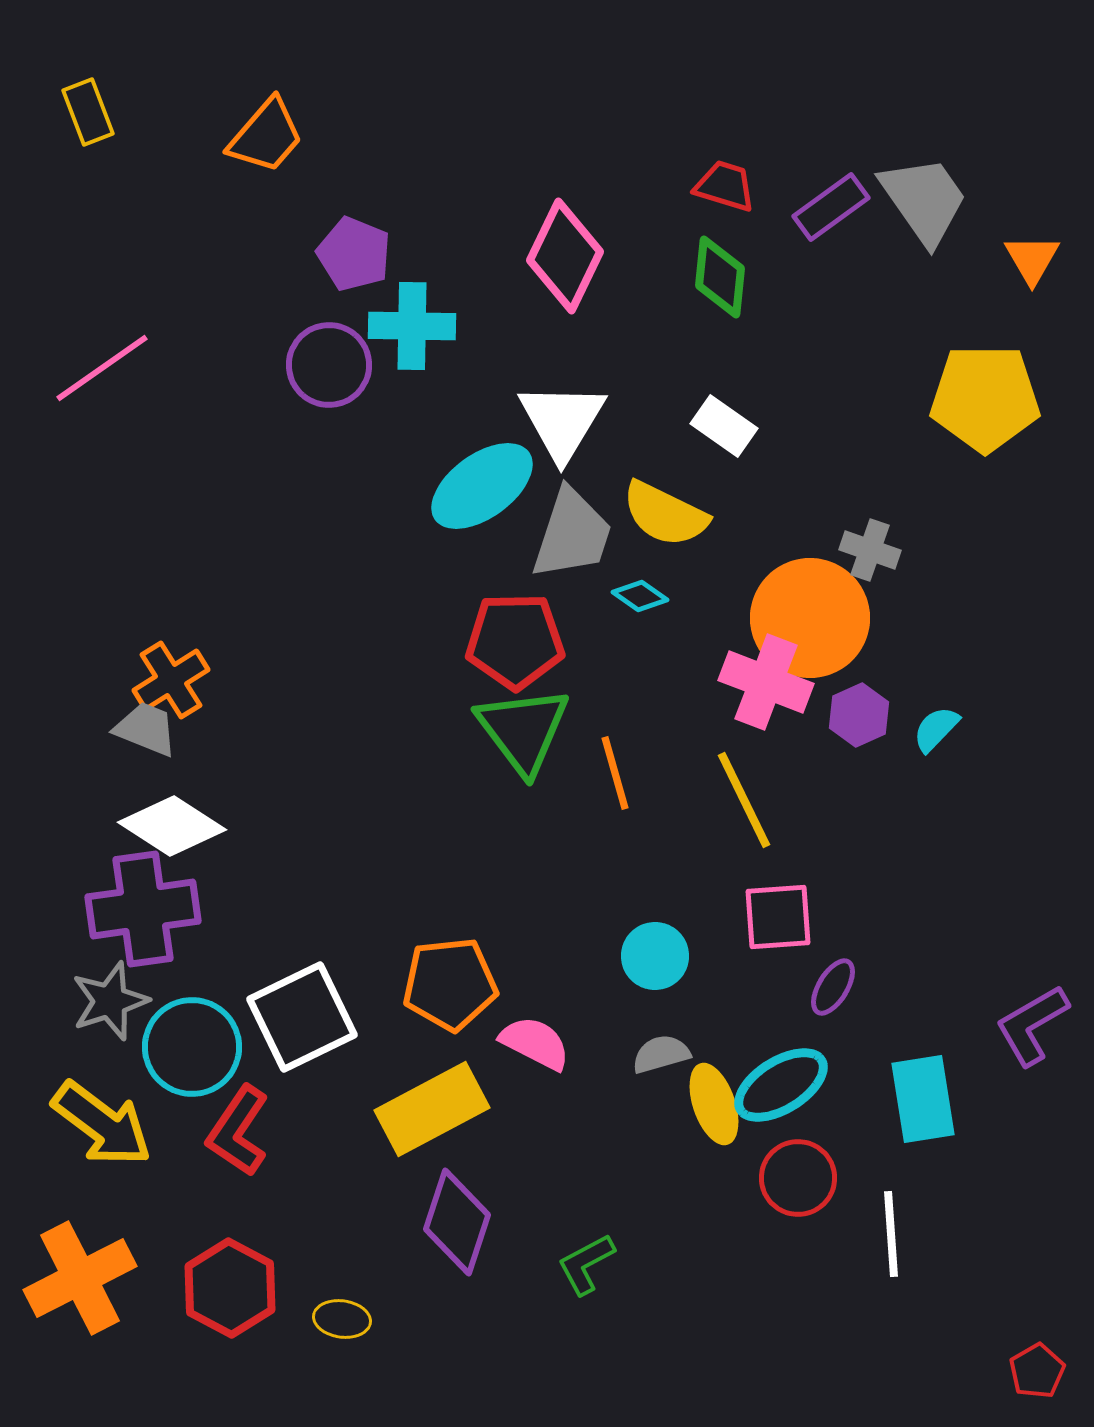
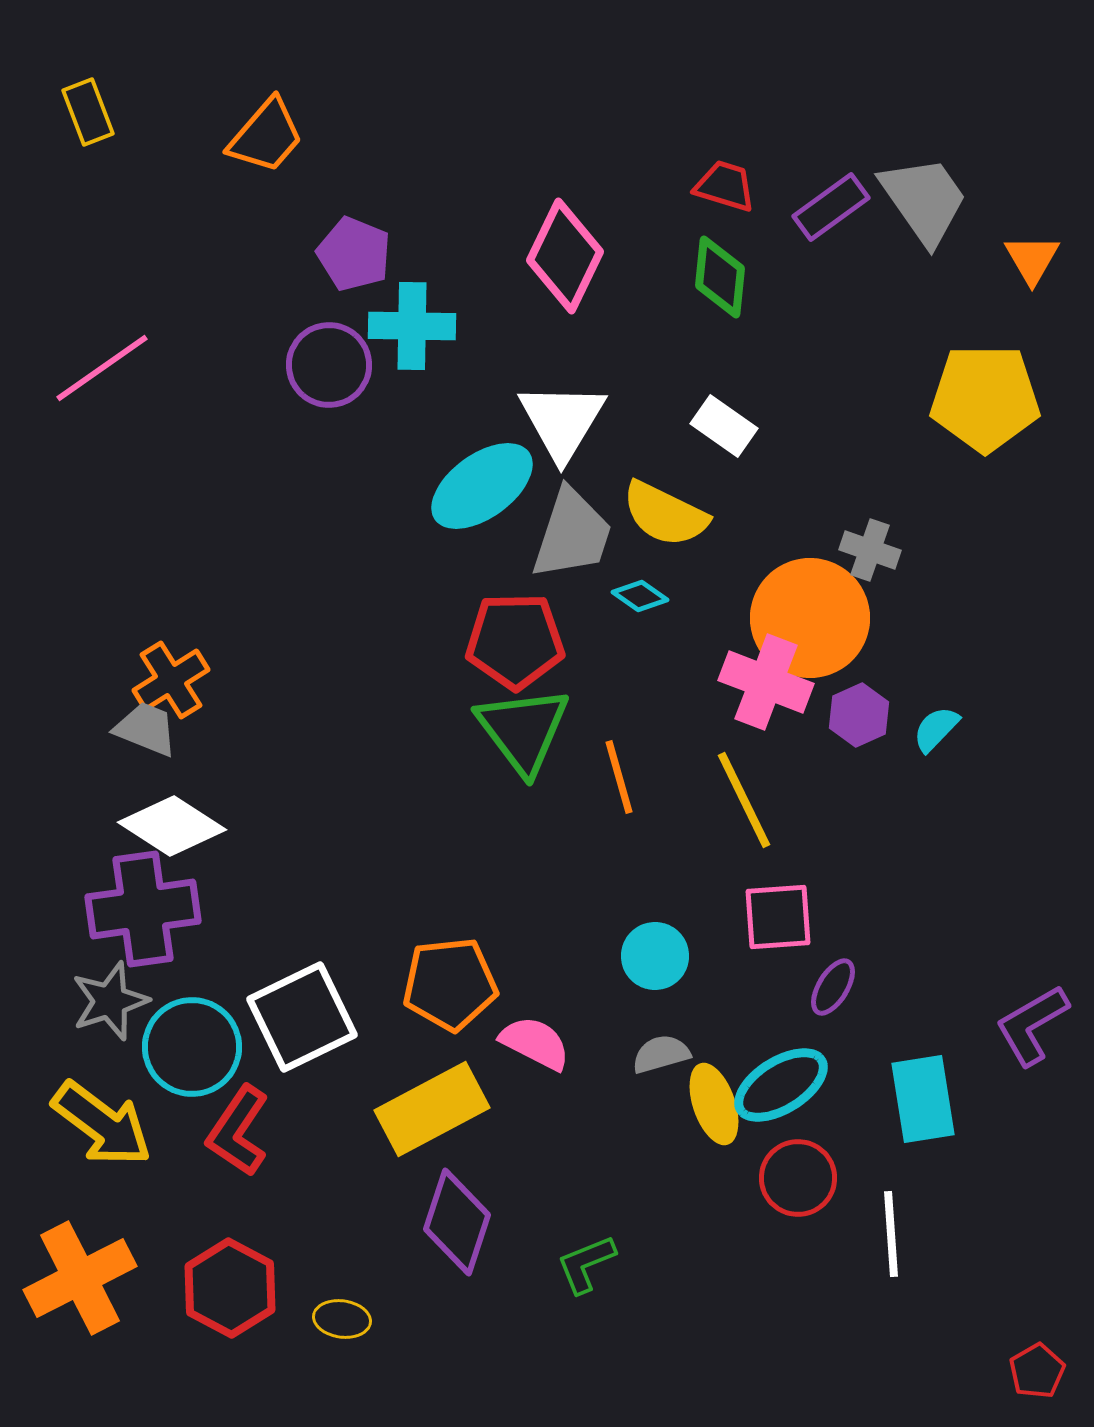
orange line at (615, 773): moved 4 px right, 4 px down
green L-shape at (586, 1264): rotated 6 degrees clockwise
